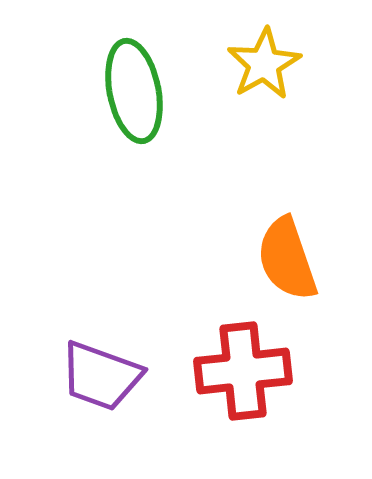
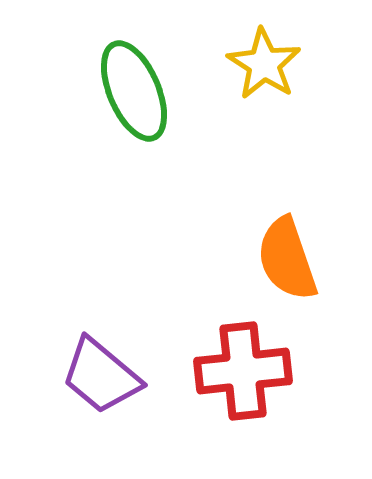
yellow star: rotated 10 degrees counterclockwise
green ellipse: rotated 12 degrees counterclockwise
purple trapezoid: rotated 20 degrees clockwise
